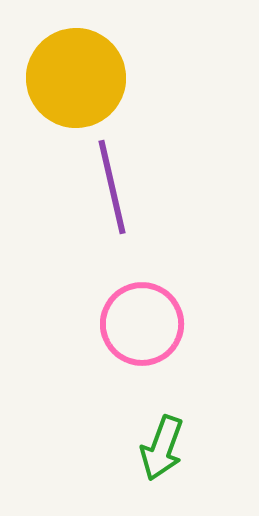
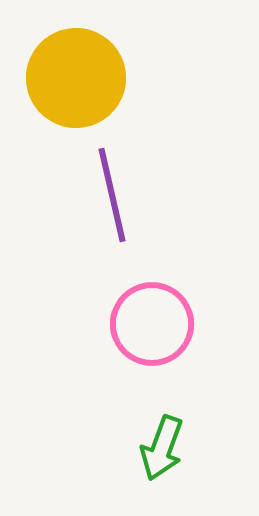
purple line: moved 8 px down
pink circle: moved 10 px right
